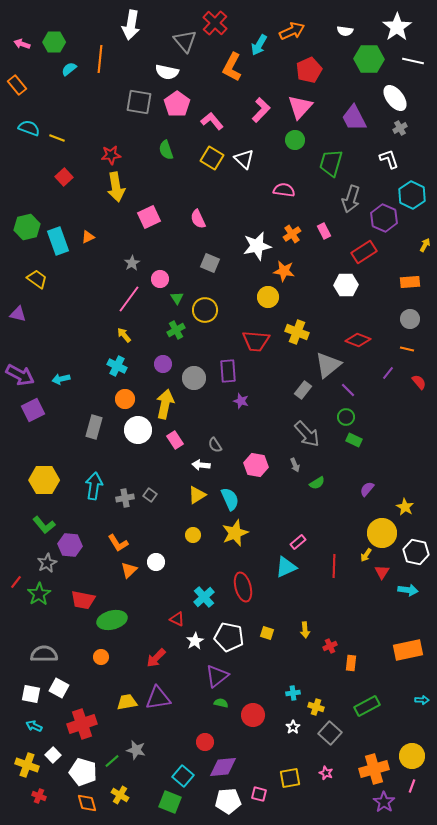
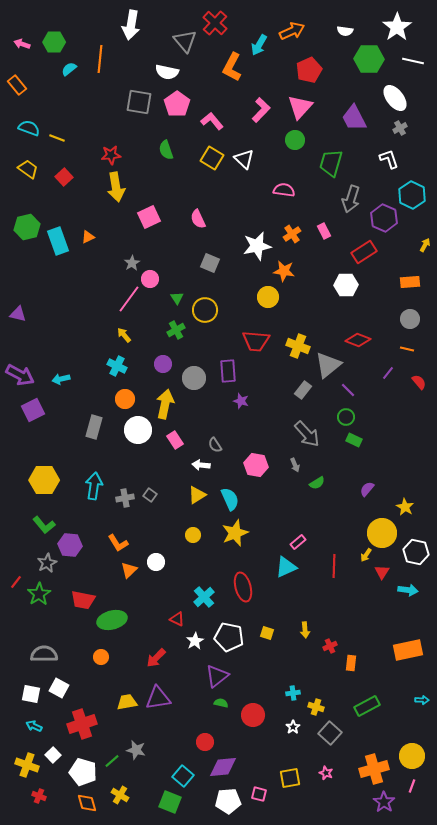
yellow trapezoid at (37, 279): moved 9 px left, 110 px up
pink circle at (160, 279): moved 10 px left
yellow cross at (297, 332): moved 1 px right, 14 px down
